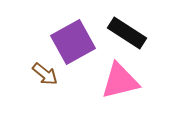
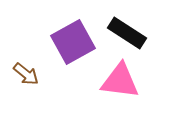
brown arrow: moved 19 px left
pink triangle: rotated 21 degrees clockwise
